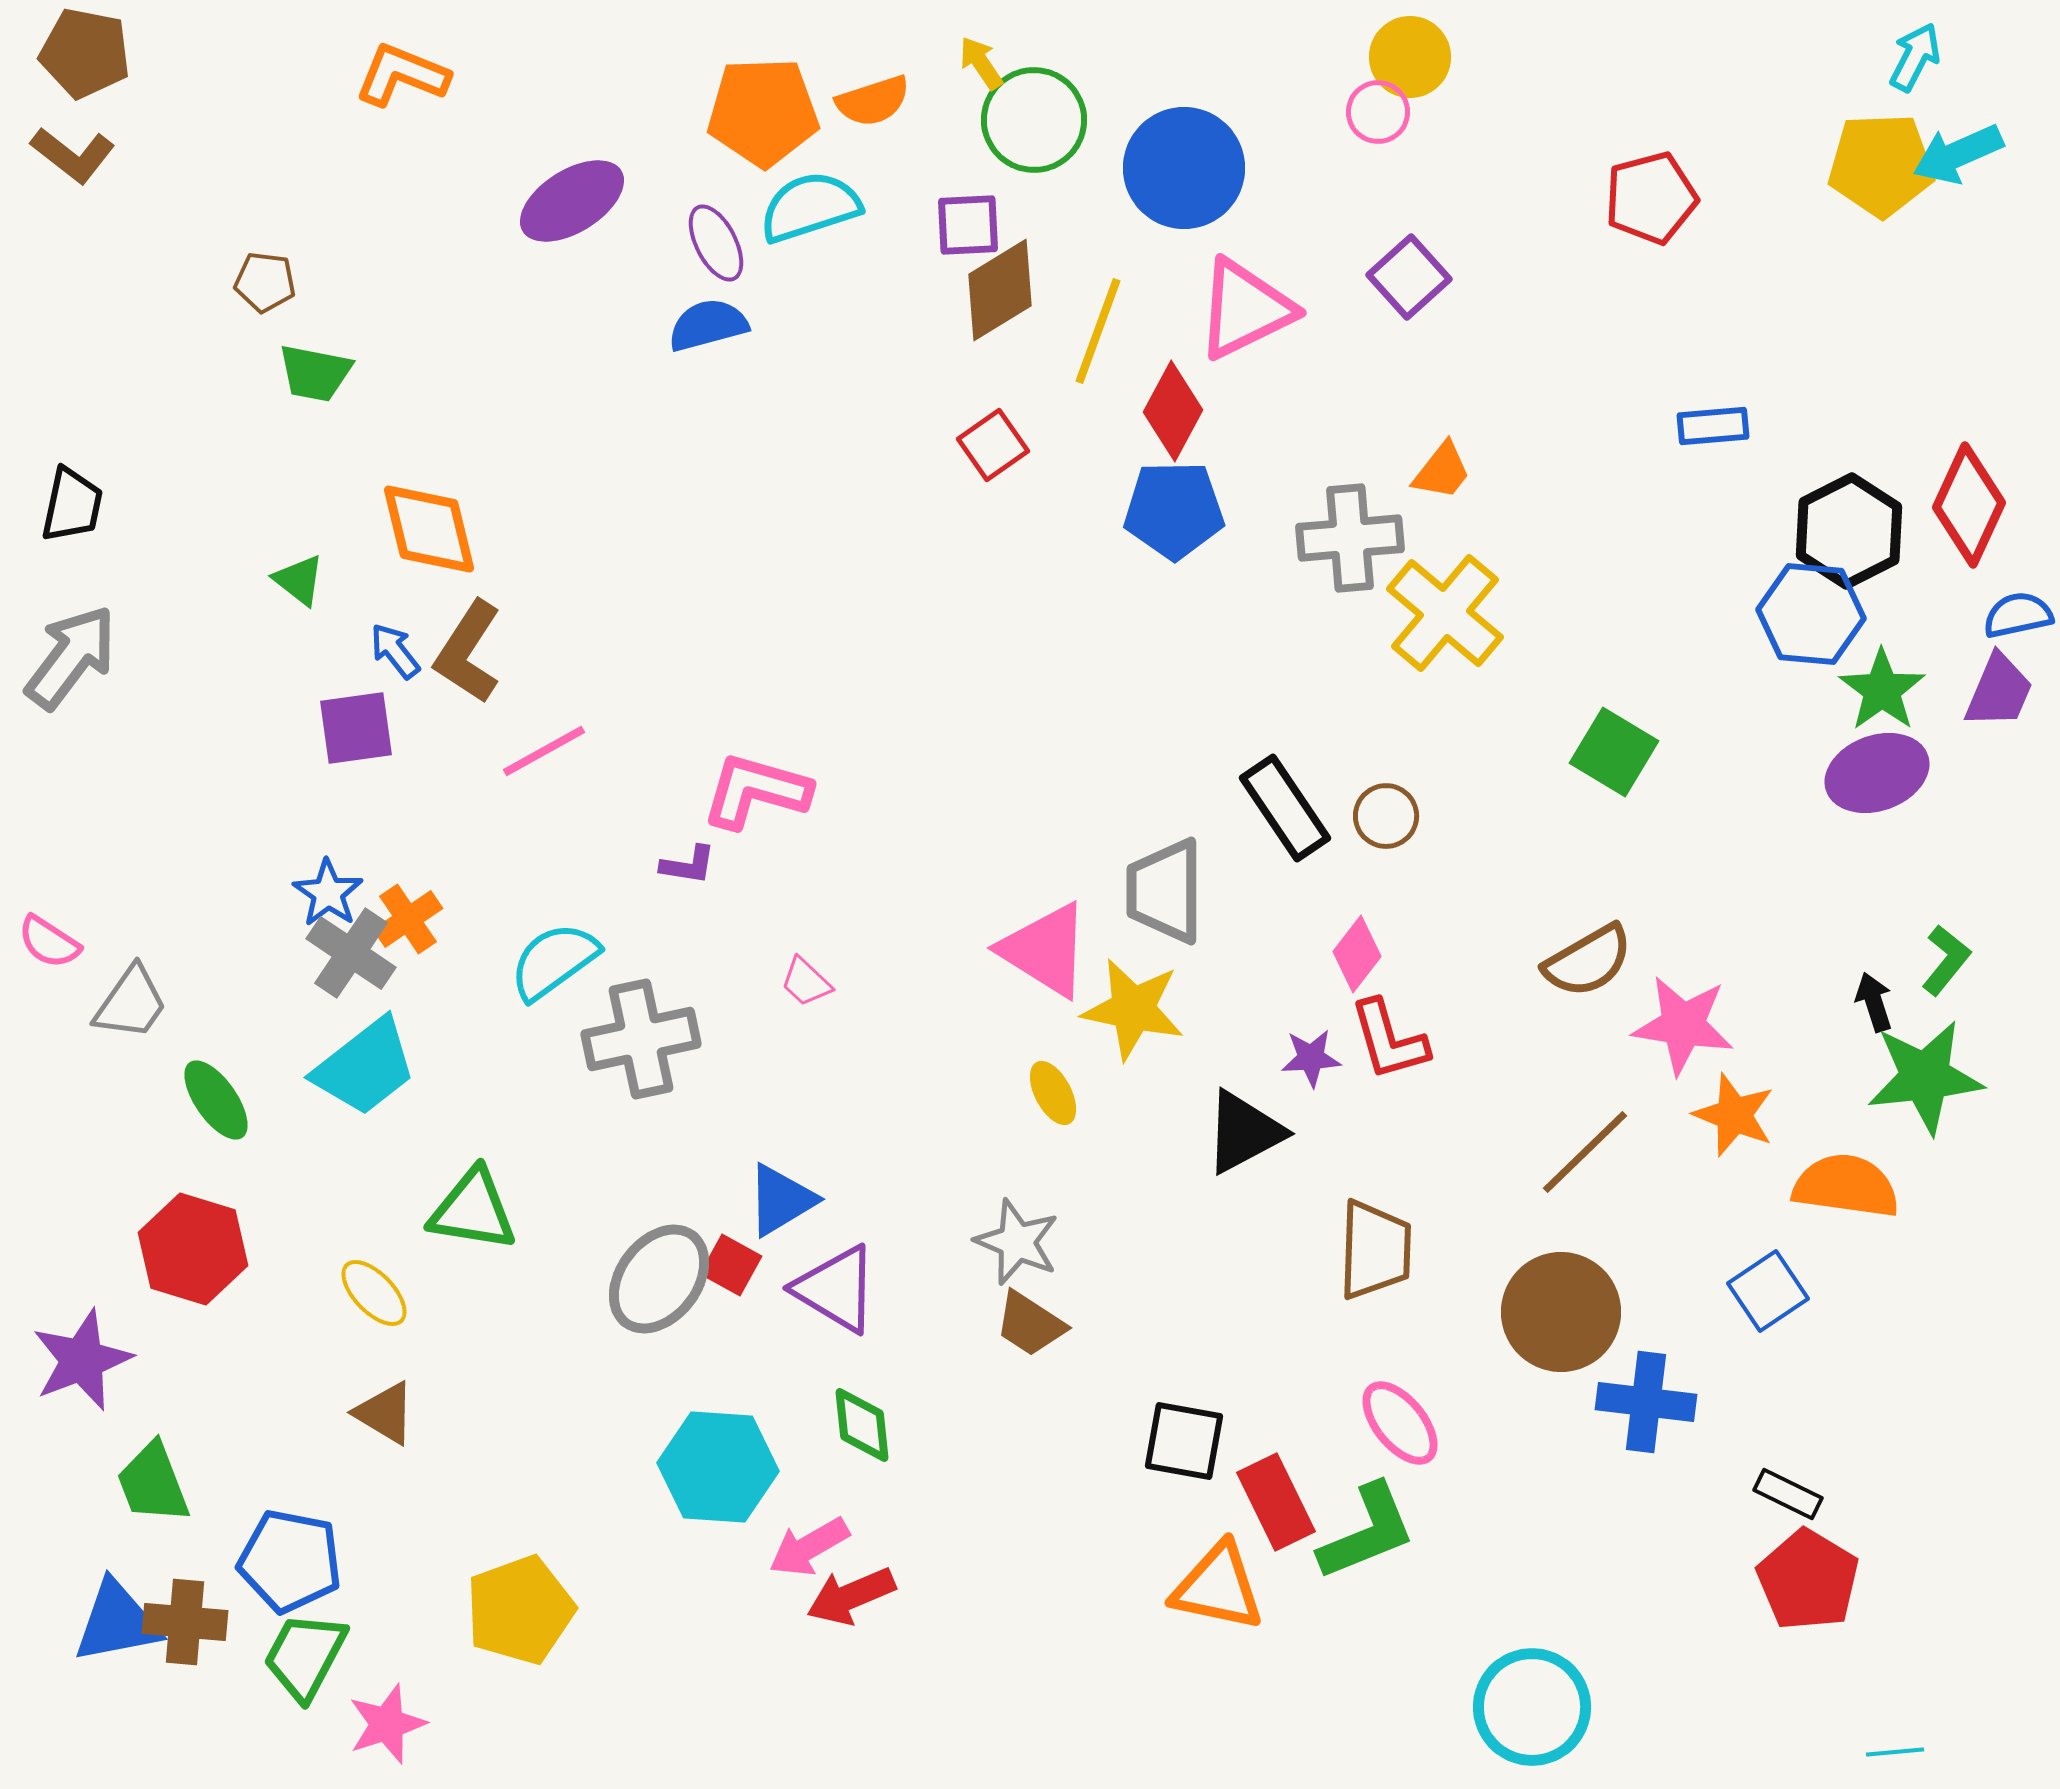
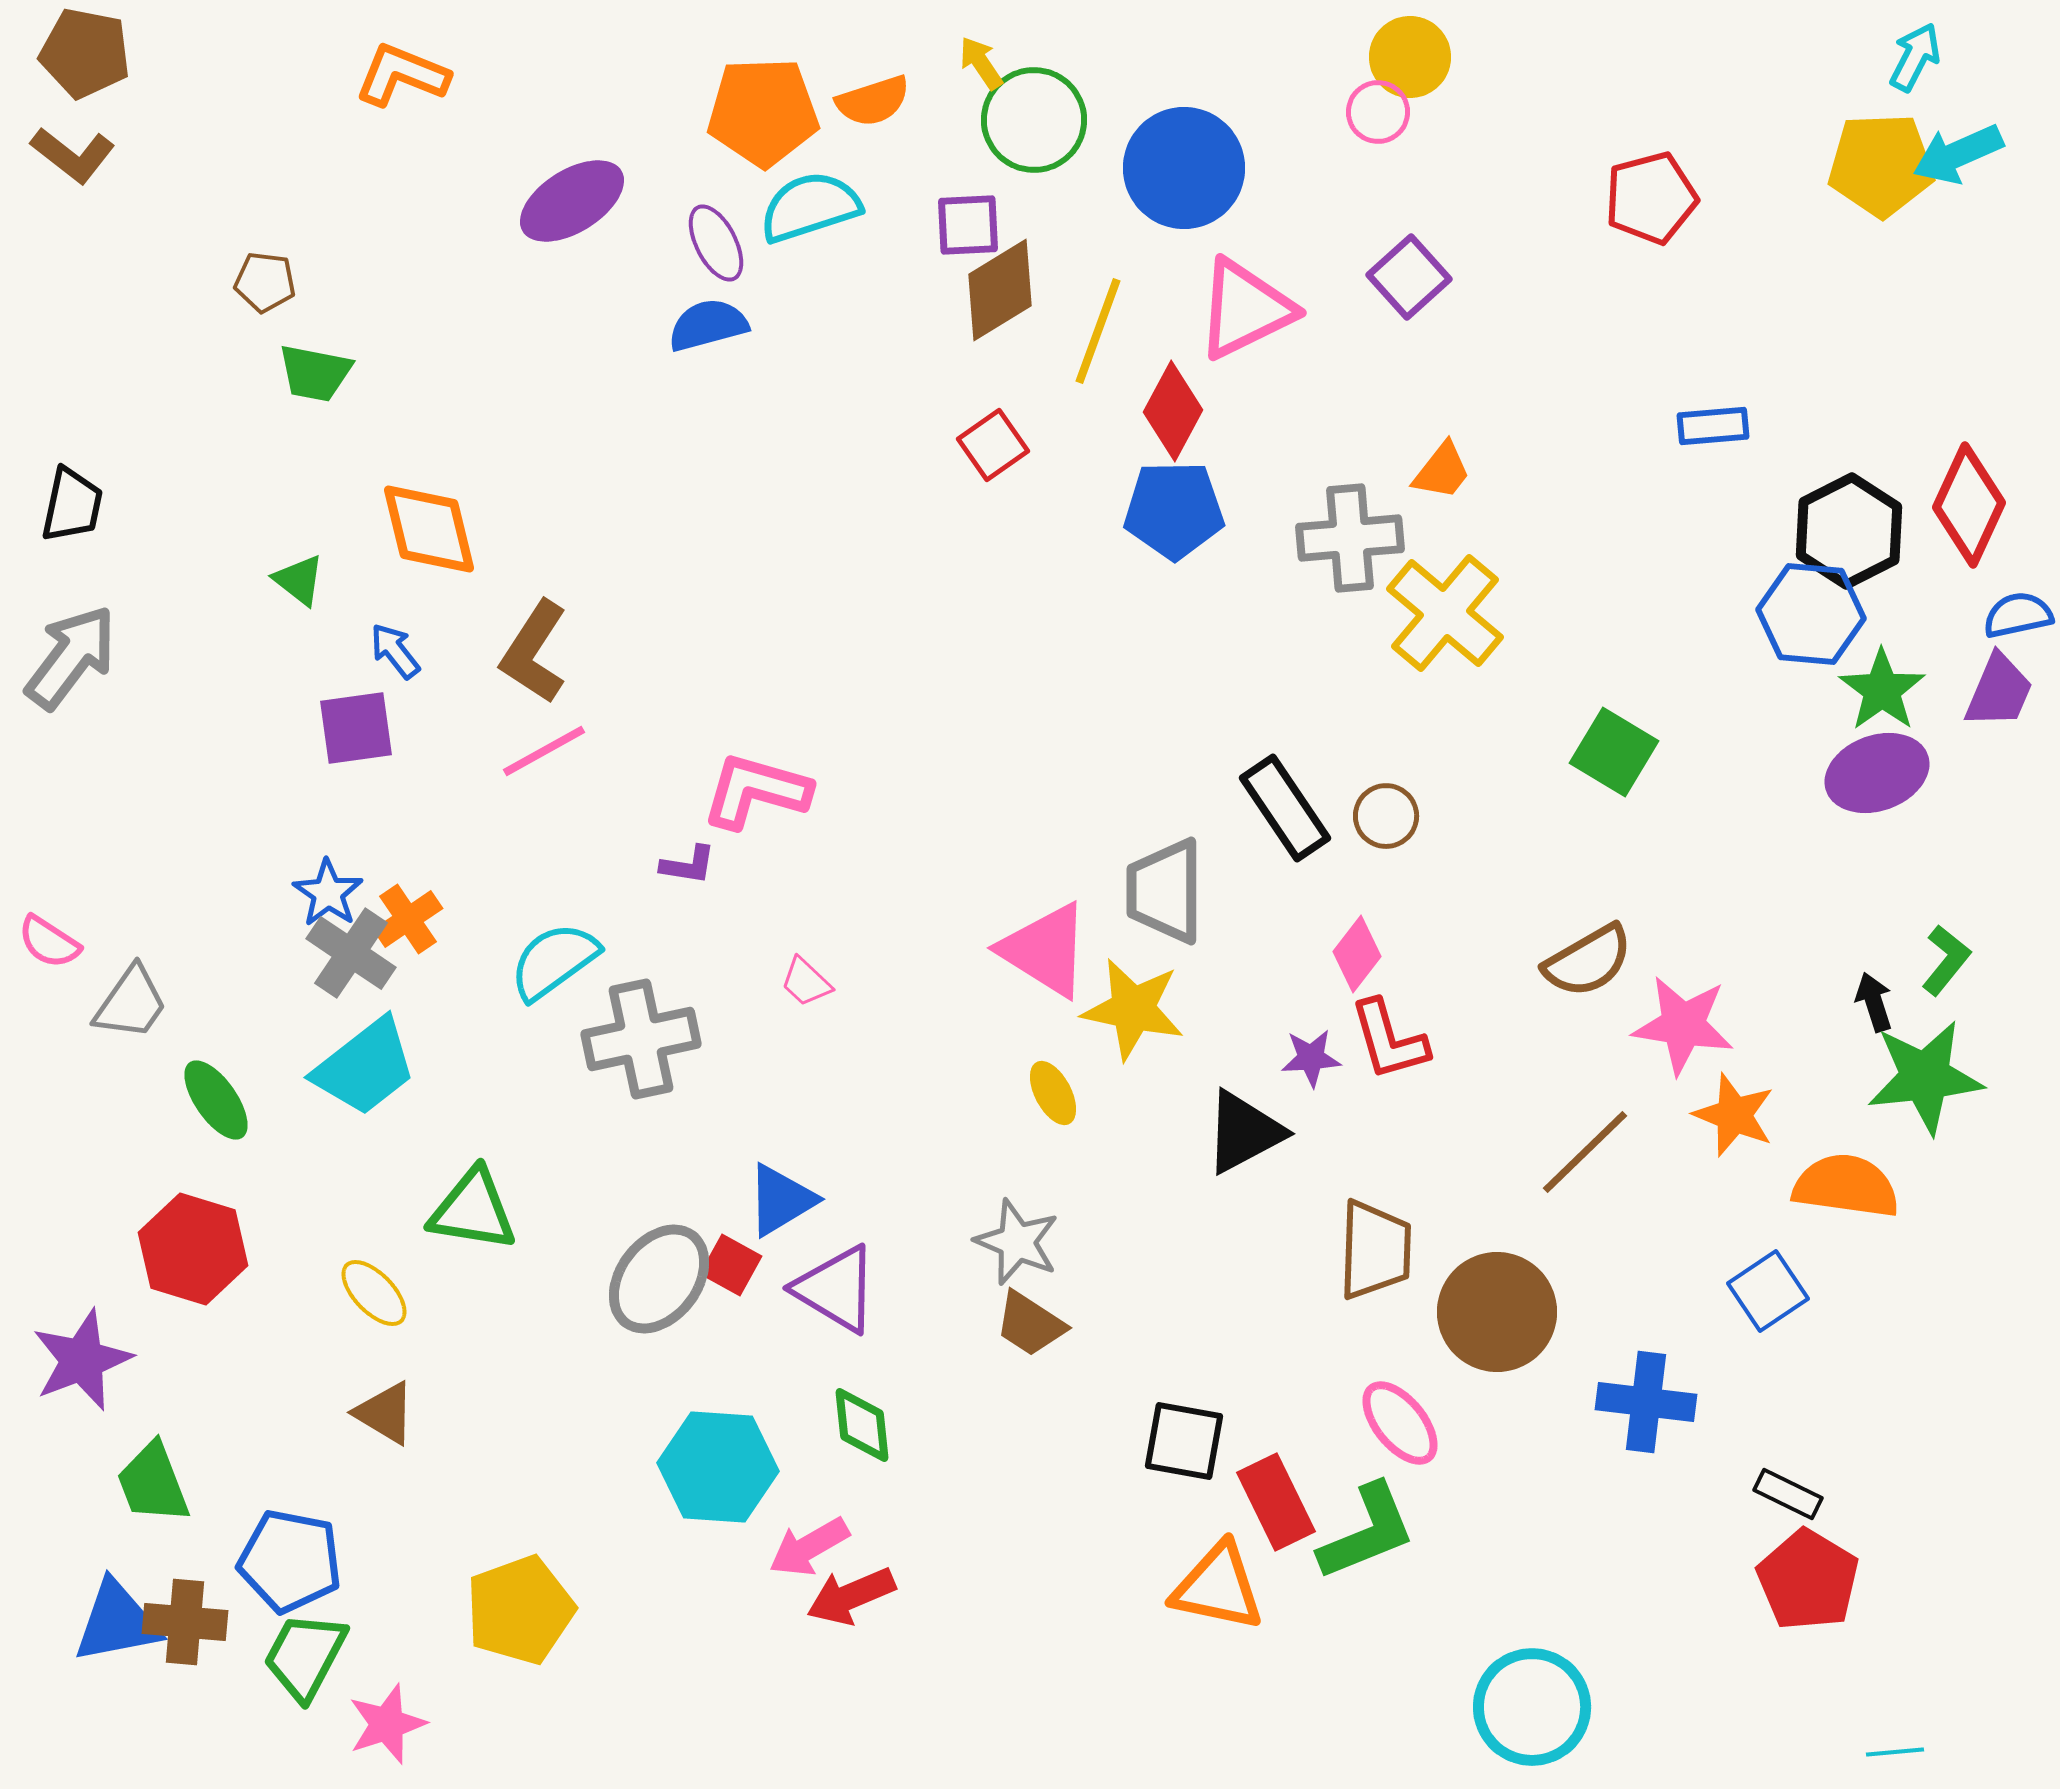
brown L-shape at (468, 652): moved 66 px right
brown circle at (1561, 1312): moved 64 px left
